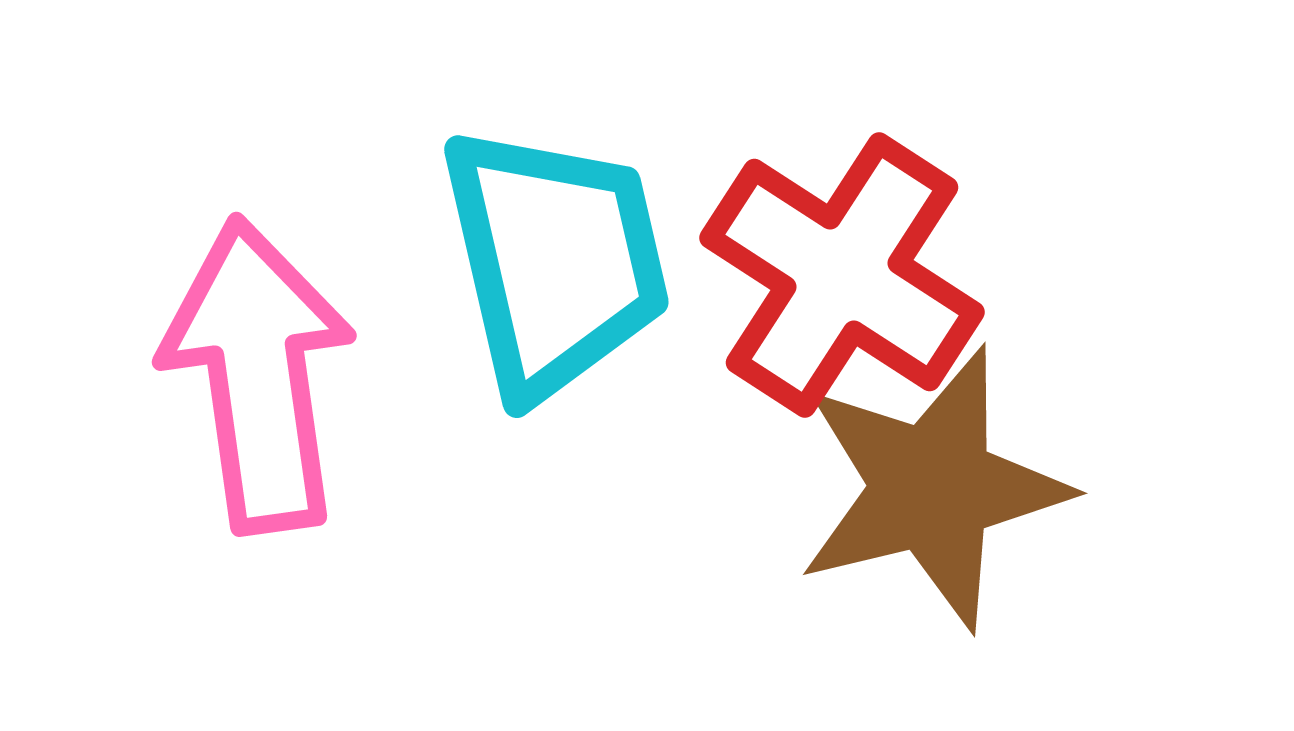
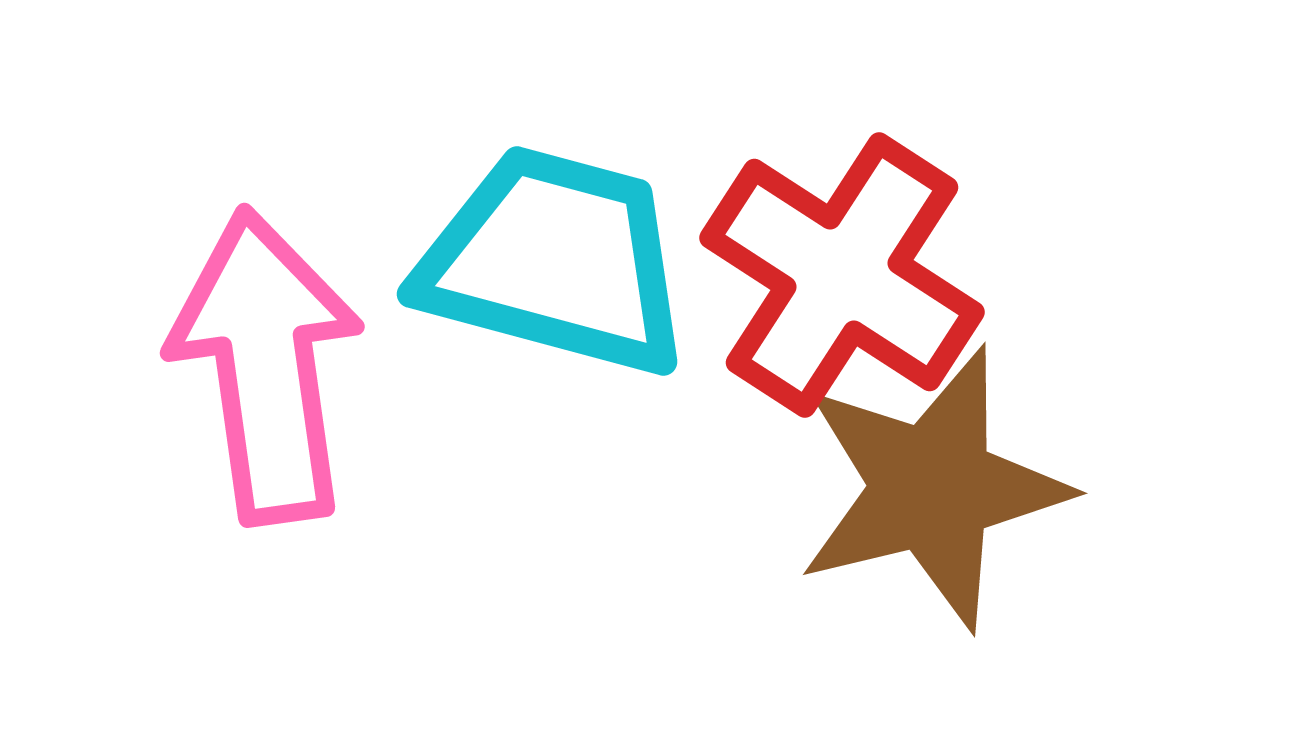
cyan trapezoid: rotated 62 degrees counterclockwise
pink arrow: moved 8 px right, 9 px up
